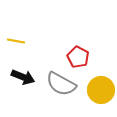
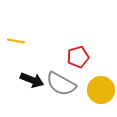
red pentagon: rotated 30 degrees clockwise
black arrow: moved 9 px right, 3 px down
